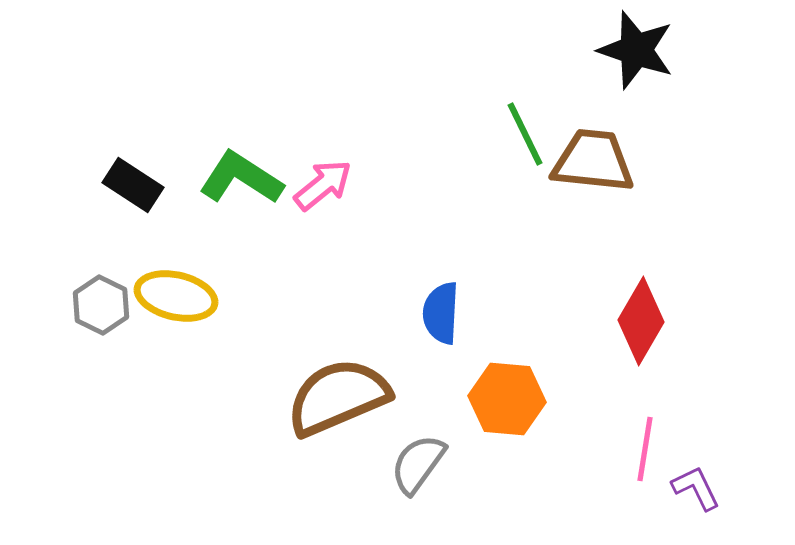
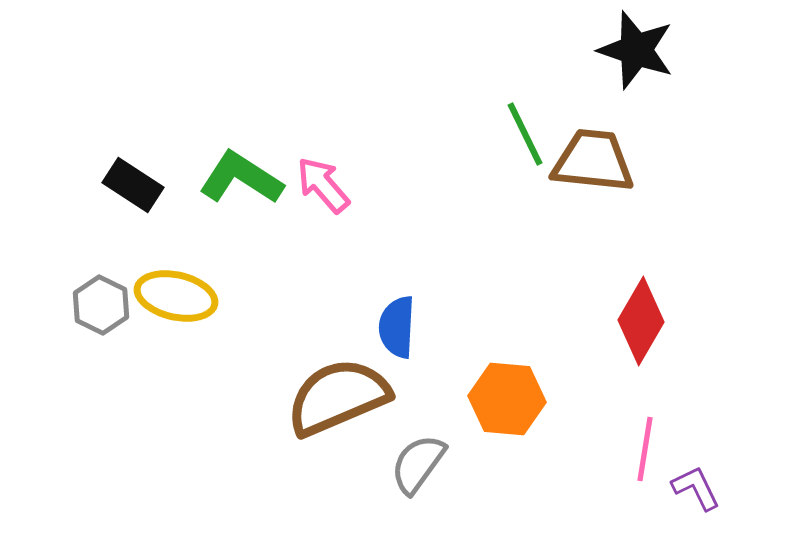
pink arrow: rotated 92 degrees counterclockwise
blue semicircle: moved 44 px left, 14 px down
